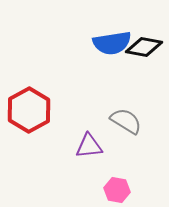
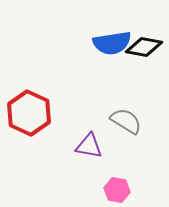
red hexagon: moved 3 px down; rotated 6 degrees counterclockwise
purple triangle: rotated 16 degrees clockwise
